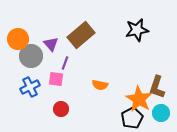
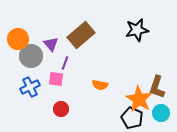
black pentagon: rotated 20 degrees counterclockwise
